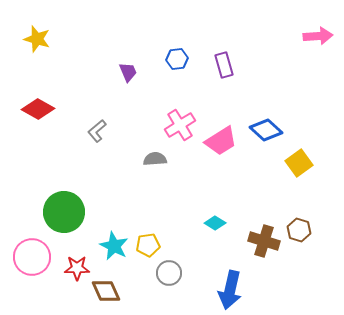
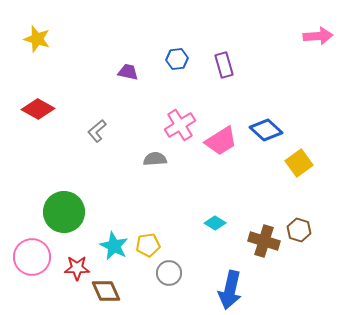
purple trapezoid: rotated 55 degrees counterclockwise
